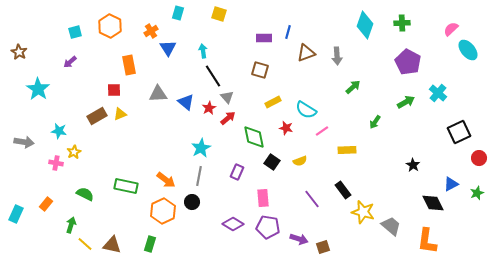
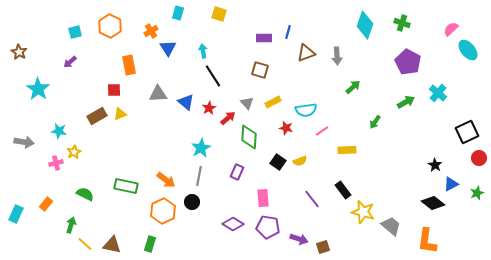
green cross at (402, 23): rotated 21 degrees clockwise
gray triangle at (227, 97): moved 20 px right, 6 px down
cyan semicircle at (306, 110): rotated 40 degrees counterclockwise
black square at (459, 132): moved 8 px right
green diamond at (254, 137): moved 5 px left; rotated 15 degrees clockwise
black square at (272, 162): moved 6 px right
pink cross at (56, 163): rotated 24 degrees counterclockwise
black star at (413, 165): moved 22 px right
black diamond at (433, 203): rotated 25 degrees counterclockwise
